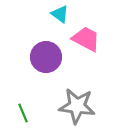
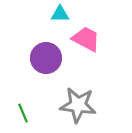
cyan triangle: rotated 36 degrees counterclockwise
purple circle: moved 1 px down
gray star: moved 1 px right, 1 px up
